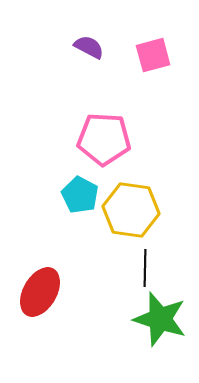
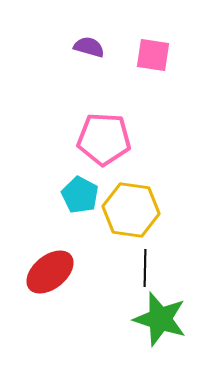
purple semicircle: rotated 12 degrees counterclockwise
pink square: rotated 24 degrees clockwise
red ellipse: moved 10 px right, 20 px up; rotated 21 degrees clockwise
